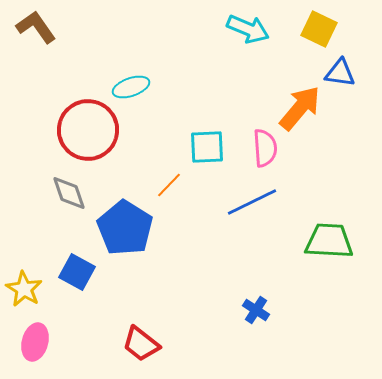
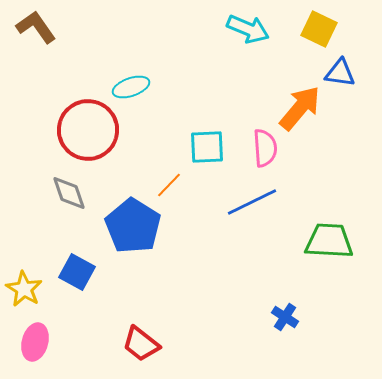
blue pentagon: moved 8 px right, 2 px up
blue cross: moved 29 px right, 7 px down
